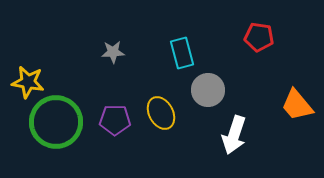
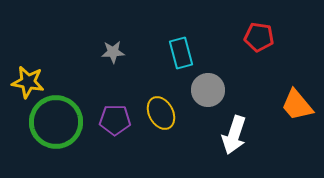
cyan rectangle: moved 1 px left
